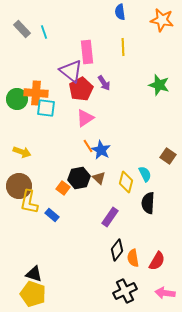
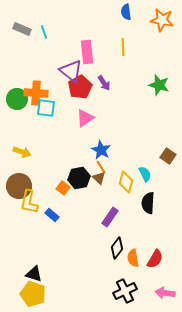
blue semicircle: moved 6 px right
gray rectangle: rotated 24 degrees counterclockwise
red pentagon: moved 1 px left, 2 px up
orange line: moved 13 px right, 21 px down
black diamond: moved 2 px up
red semicircle: moved 2 px left, 2 px up
